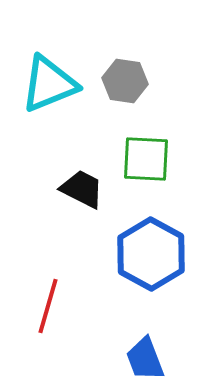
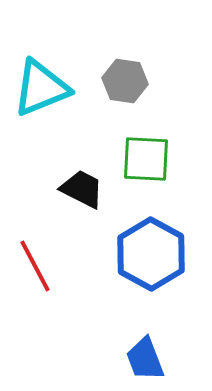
cyan triangle: moved 8 px left, 4 px down
red line: moved 13 px left, 40 px up; rotated 44 degrees counterclockwise
